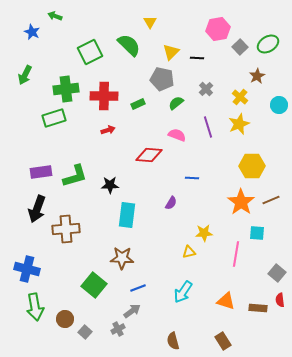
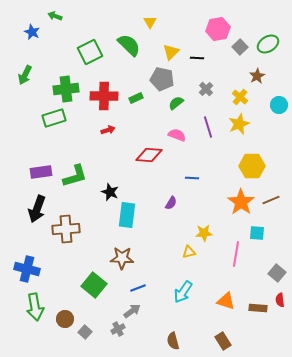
green rectangle at (138, 104): moved 2 px left, 6 px up
black star at (110, 185): moved 7 px down; rotated 24 degrees clockwise
